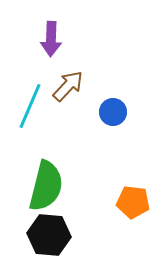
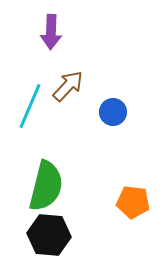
purple arrow: moved 7 px up
